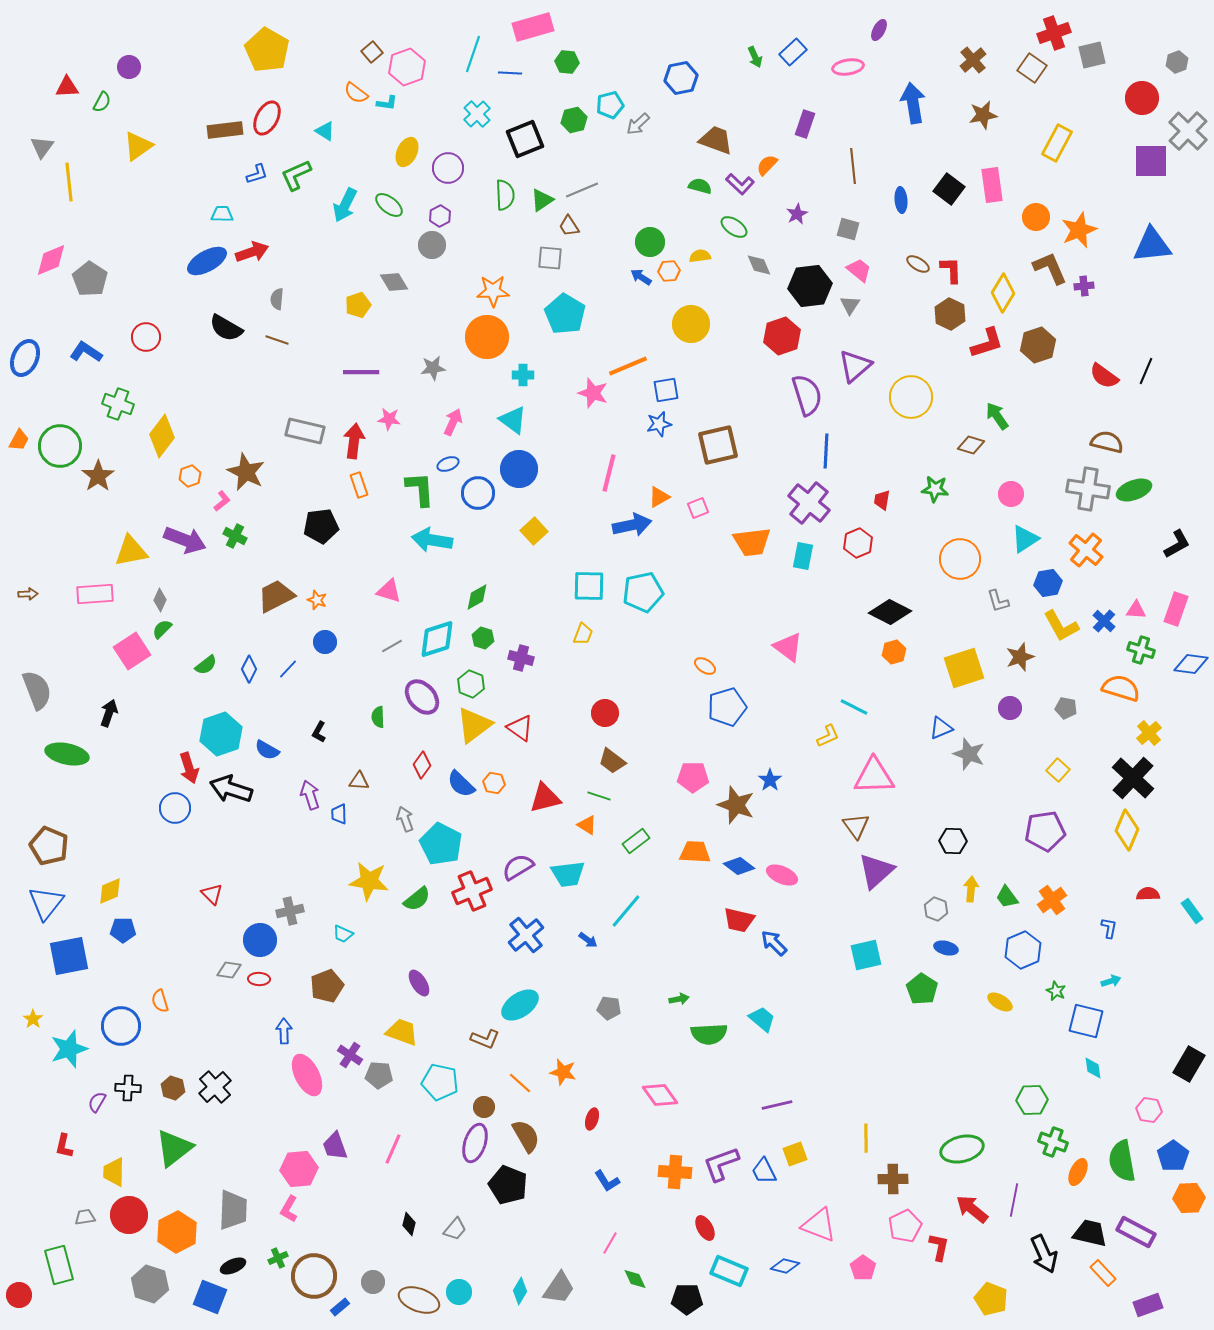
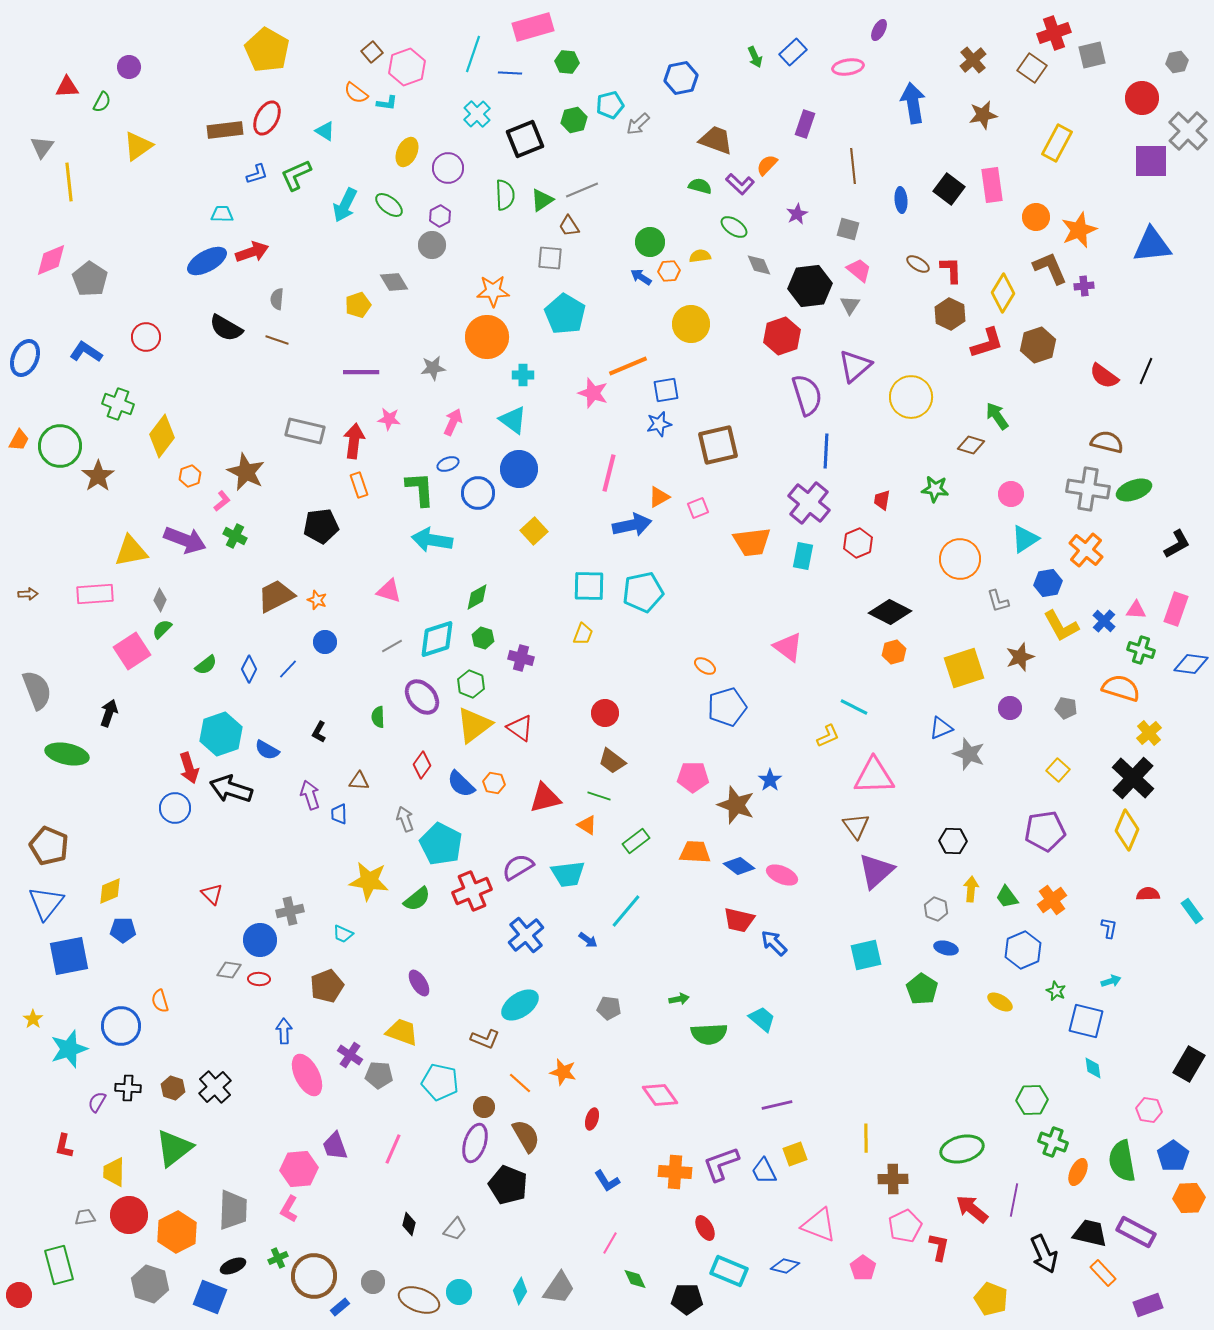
gray hexagon at (1177, 62): rotated 10 degrees clockwise
